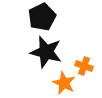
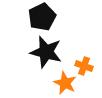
orange star: moved 1 px right
